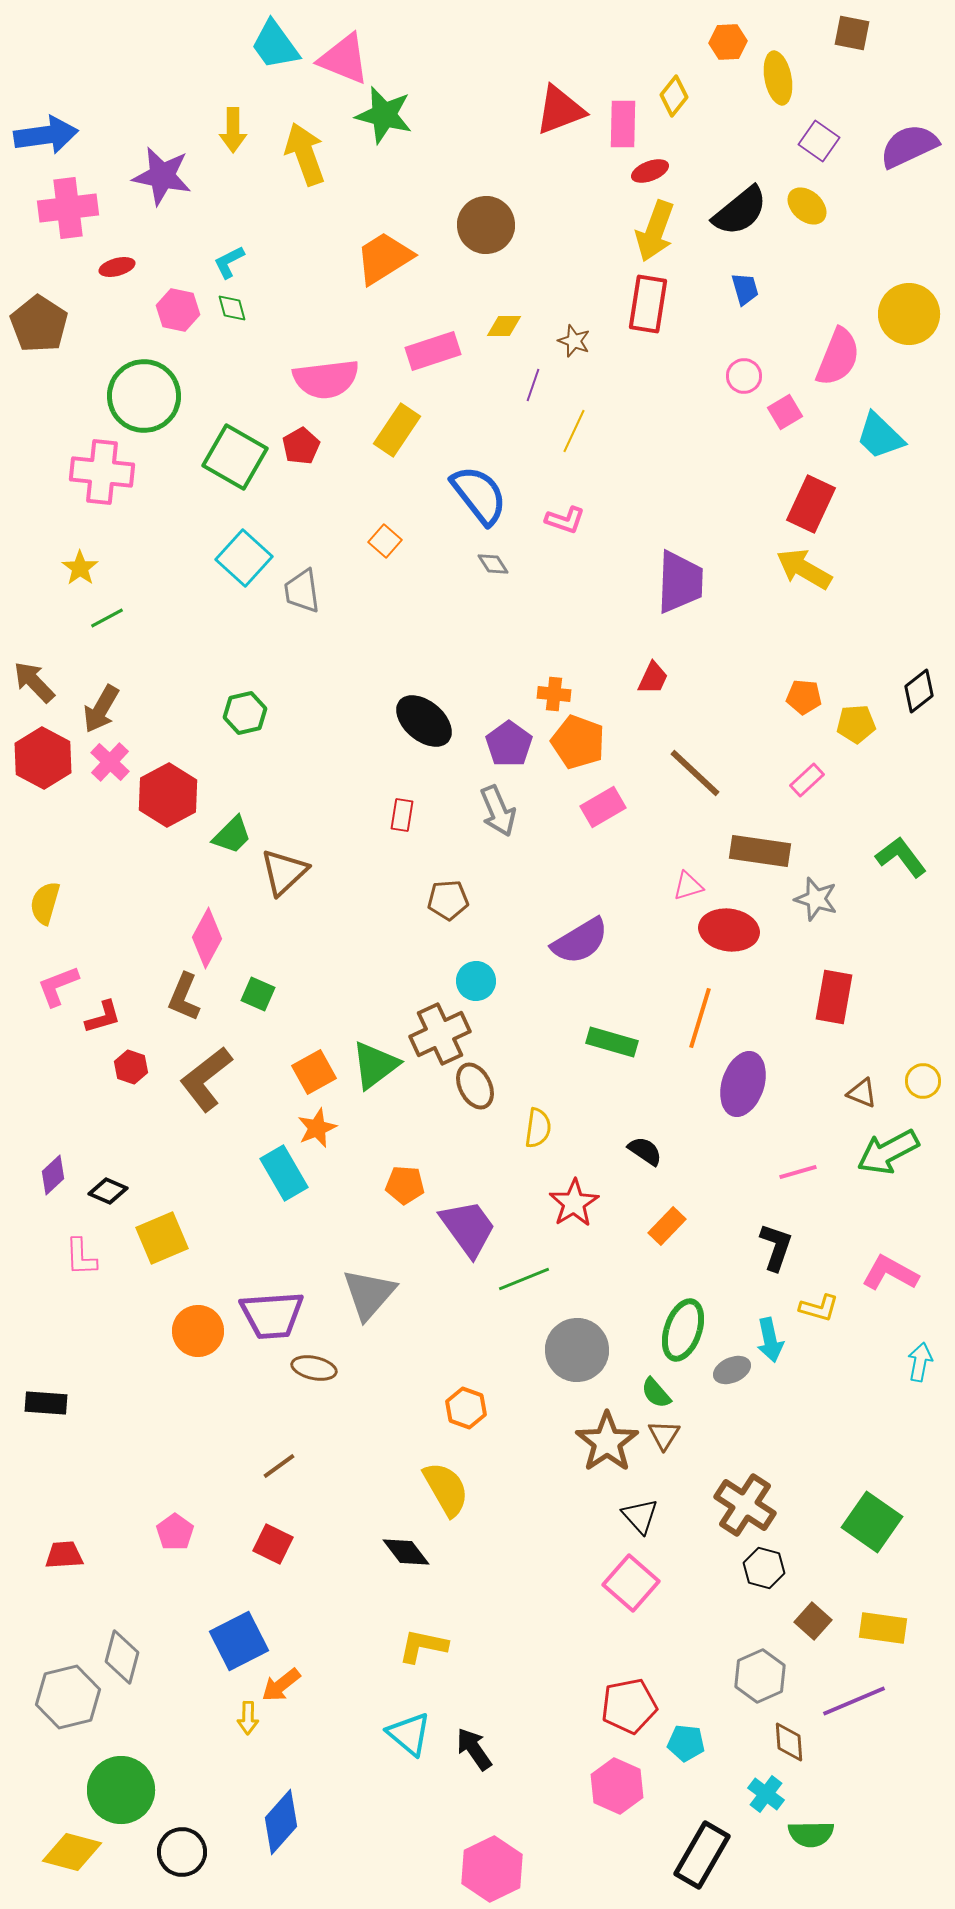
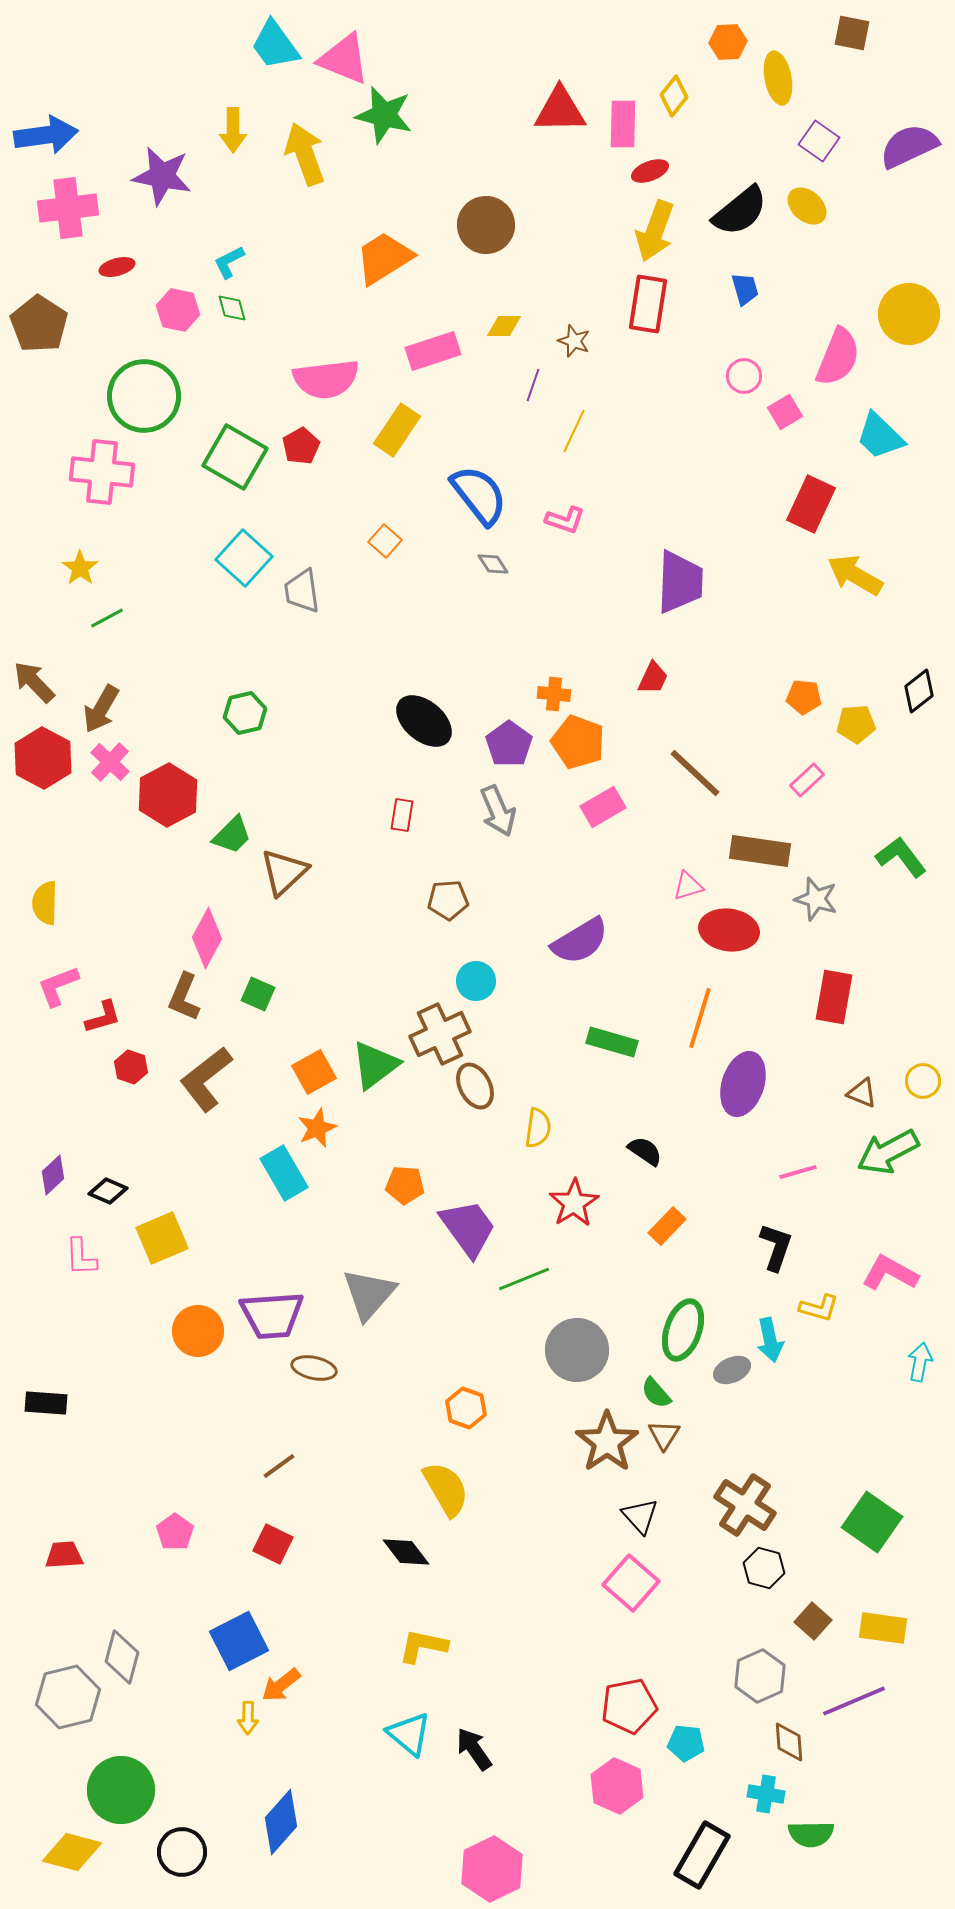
red triangle at (560, 110): rotated 20 degrees clockwise
yellow arrow at (804, 569): moved 51 px right, 6 px down
yellow semicircle at (45, 903): rotated 15 degrees counterclockwise
cyan cross at (766, 1794): rotated 27 degrees counterclockwise
